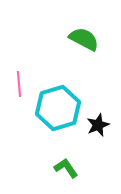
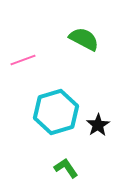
pink line: moved 4 px right, 24 px up; rotated 75 degrees clockwise
cyan hexagon: moved 2 px left, 4 px down
black star: rotated 10 degrees counterclockwise
